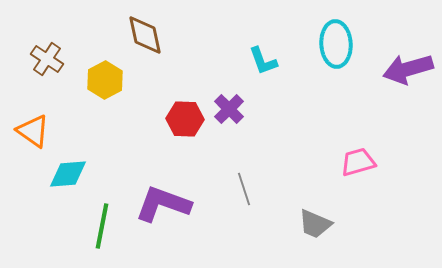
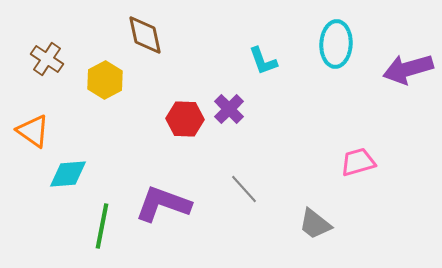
cyan ellipse: rotated 6 degrees clockwise
gray line: rotated 24 degrees counterclockwise
gray trapezoid: rotated 15 degrees clockwise
